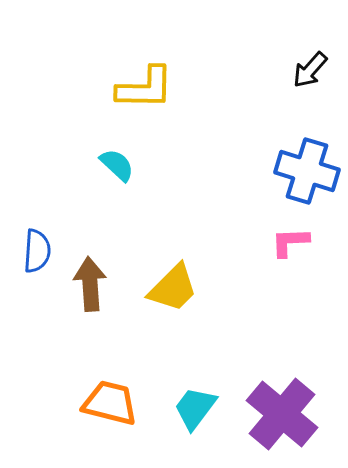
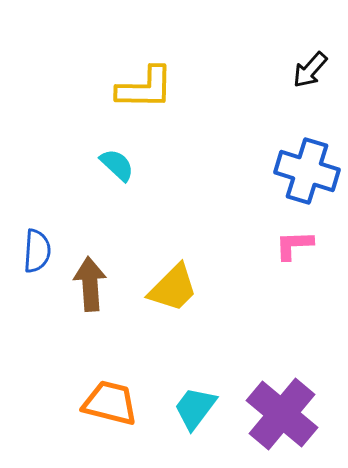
pink L-shape: moved 4 px right, 3 px down
